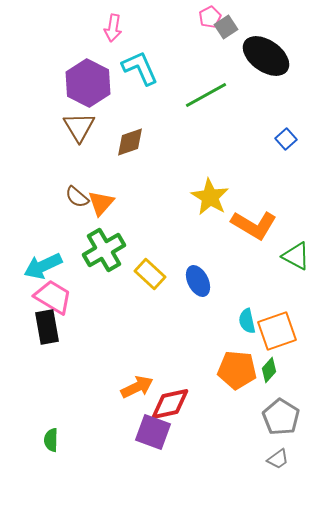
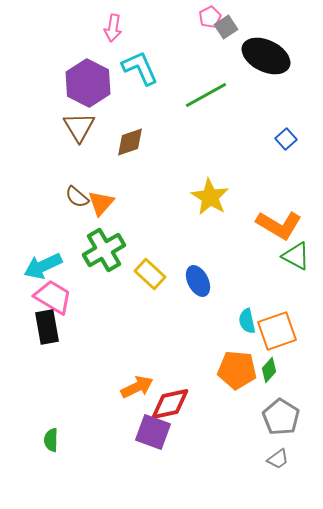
black ellipse: rotated 9 degrees counterclockwise
orange L-shape: moved 25 px right
